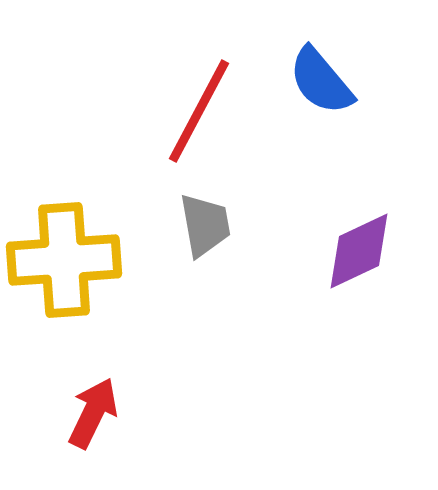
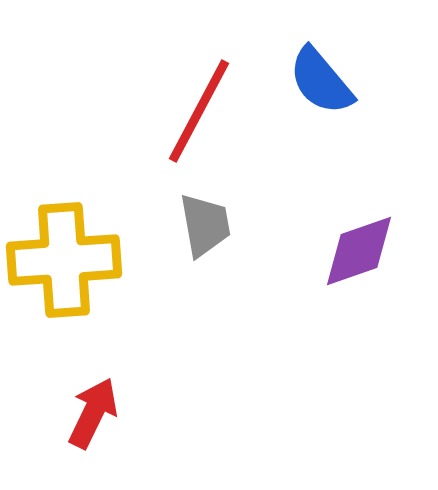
purple diamond: rotated 6 degrees clockwise
